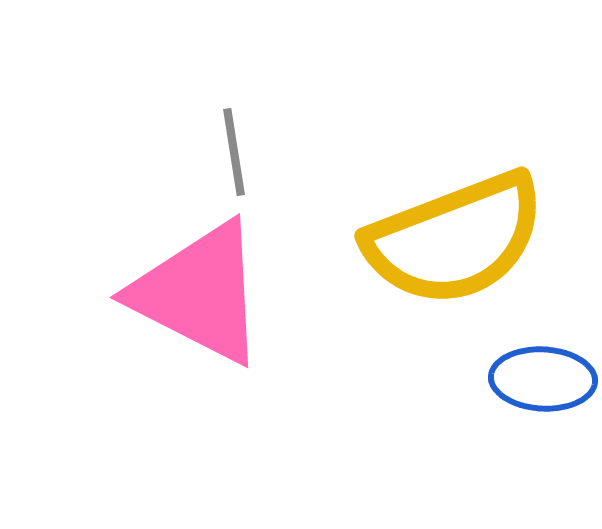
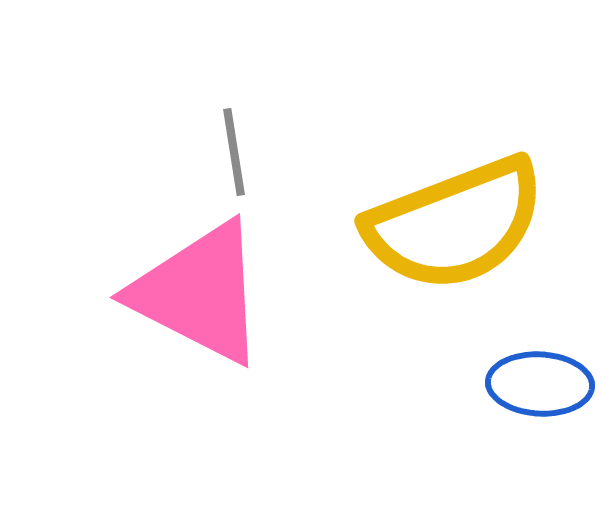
yellow semicircle: moved 15 px up
blue ellipse: moved 3 px left, 5 px down
